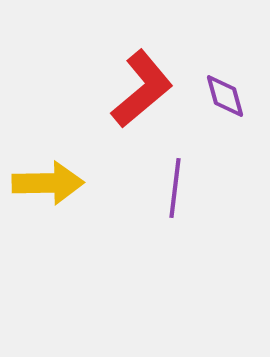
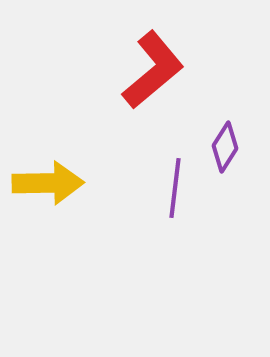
red L-shape: moved 11 px right, 19 px up
purple diamond: moved 51 px down; rotated 48 degrees clockwise
